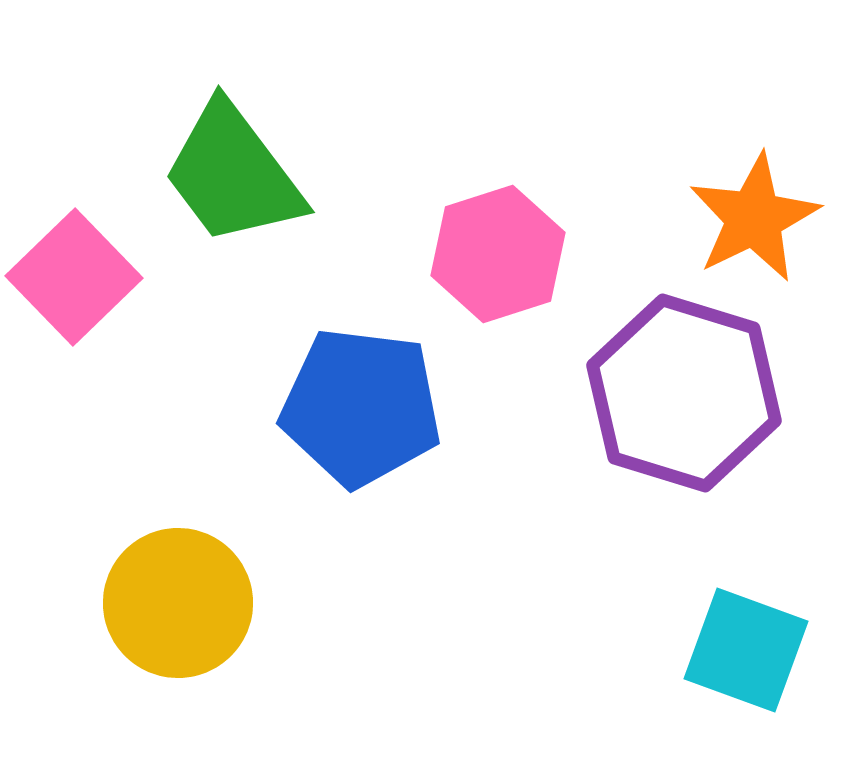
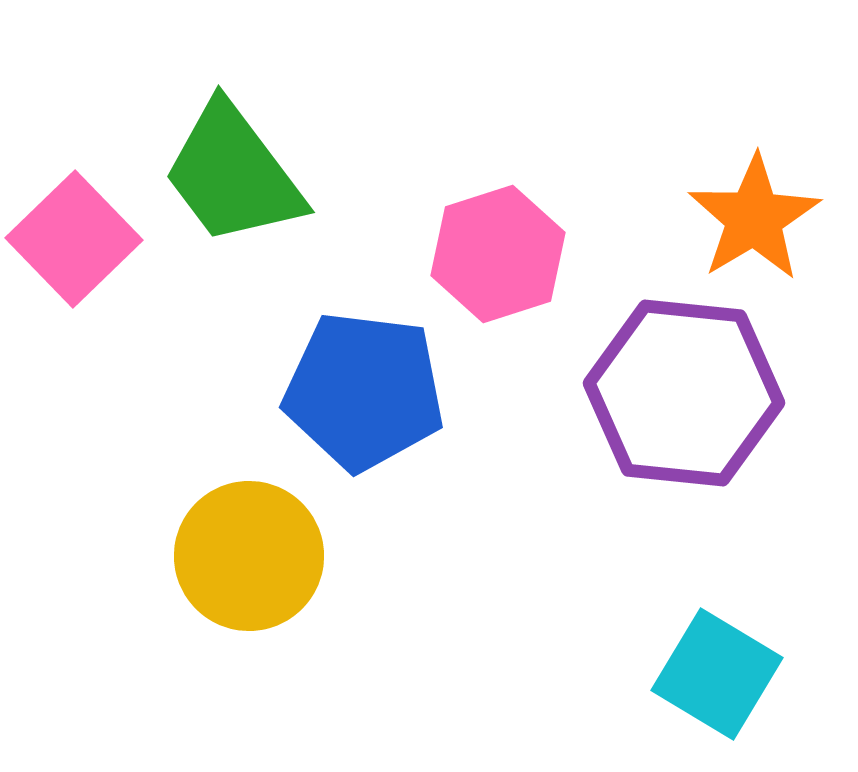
orange star: rotated 5 degrees counterclockwise
pink square: moved 38 px up
purple hexagon: rotated 11 degrees counterclockwise
blue pentagon: moved 3 px right, 16 px up
yellow circle: moved 71 px right, 47 px up
cyan square: moved 29 px left, 24 px down; rotated 11 degrees clockwise
